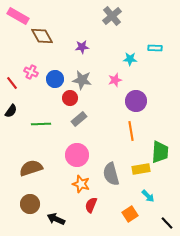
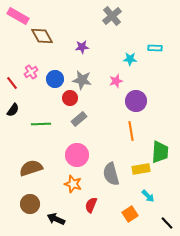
pink cross: rotated 32 degrees clockwise
pink star: moved 1 px right, 1 px down
black semicircle: moved 2 px right, 1 px up
orange star: moved 8 px left
